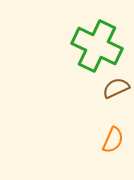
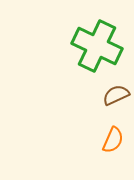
brown semicircle: moved 7 px down
